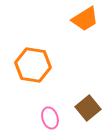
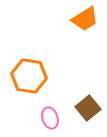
orange hexagon: moved 4 px left, 11 px down
